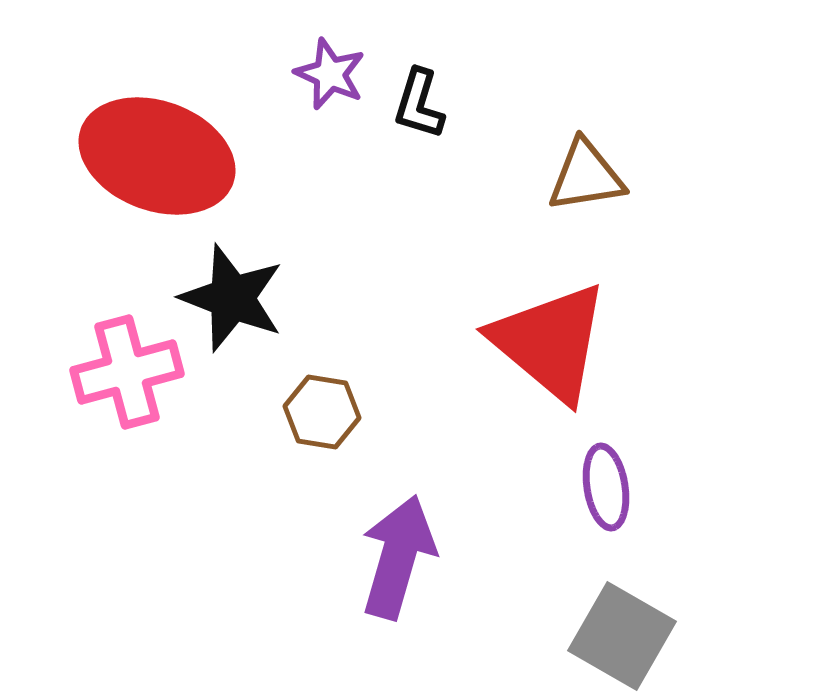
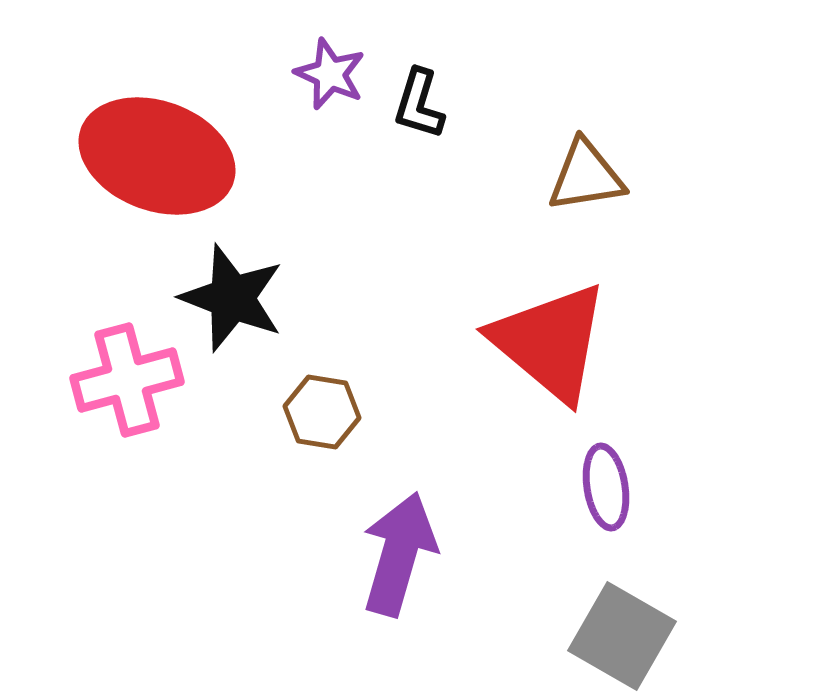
pink cross: moved 8 px down
purple arrow: moved 1 px right, 3 px up
